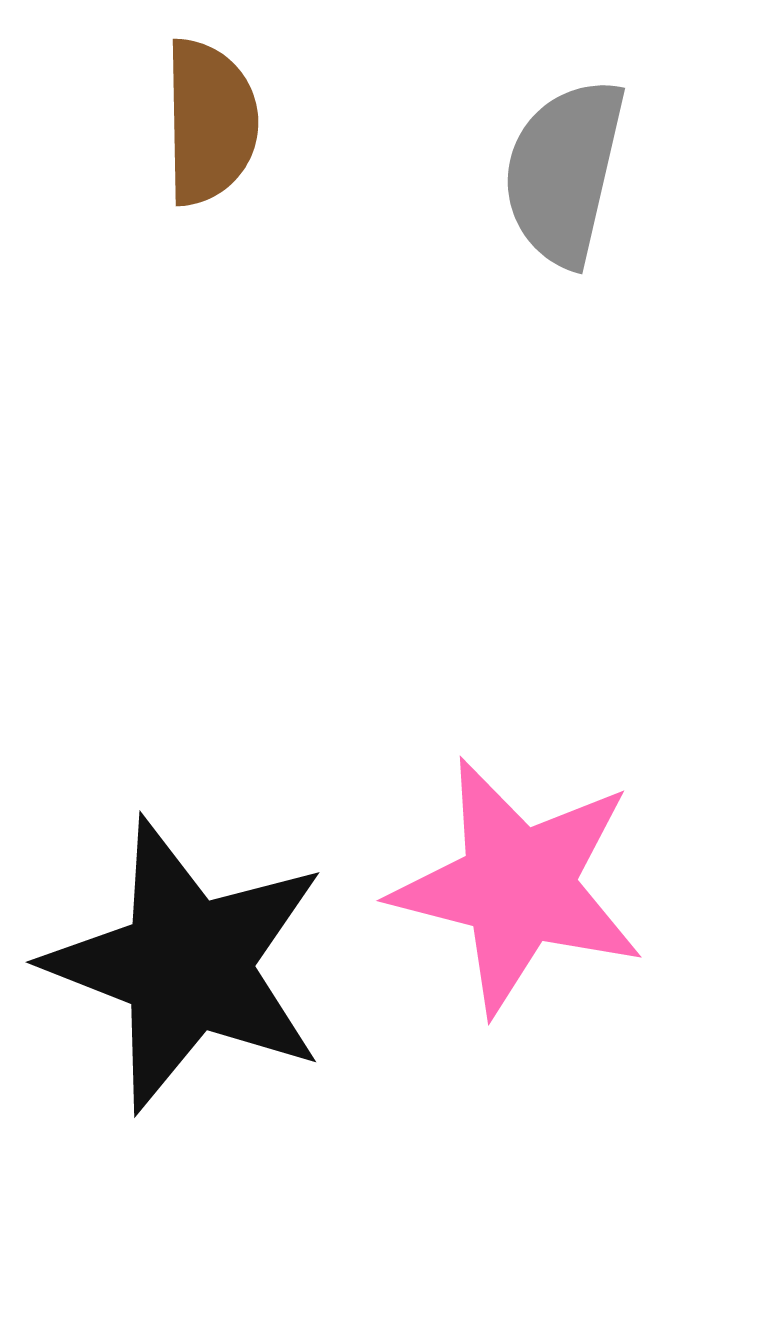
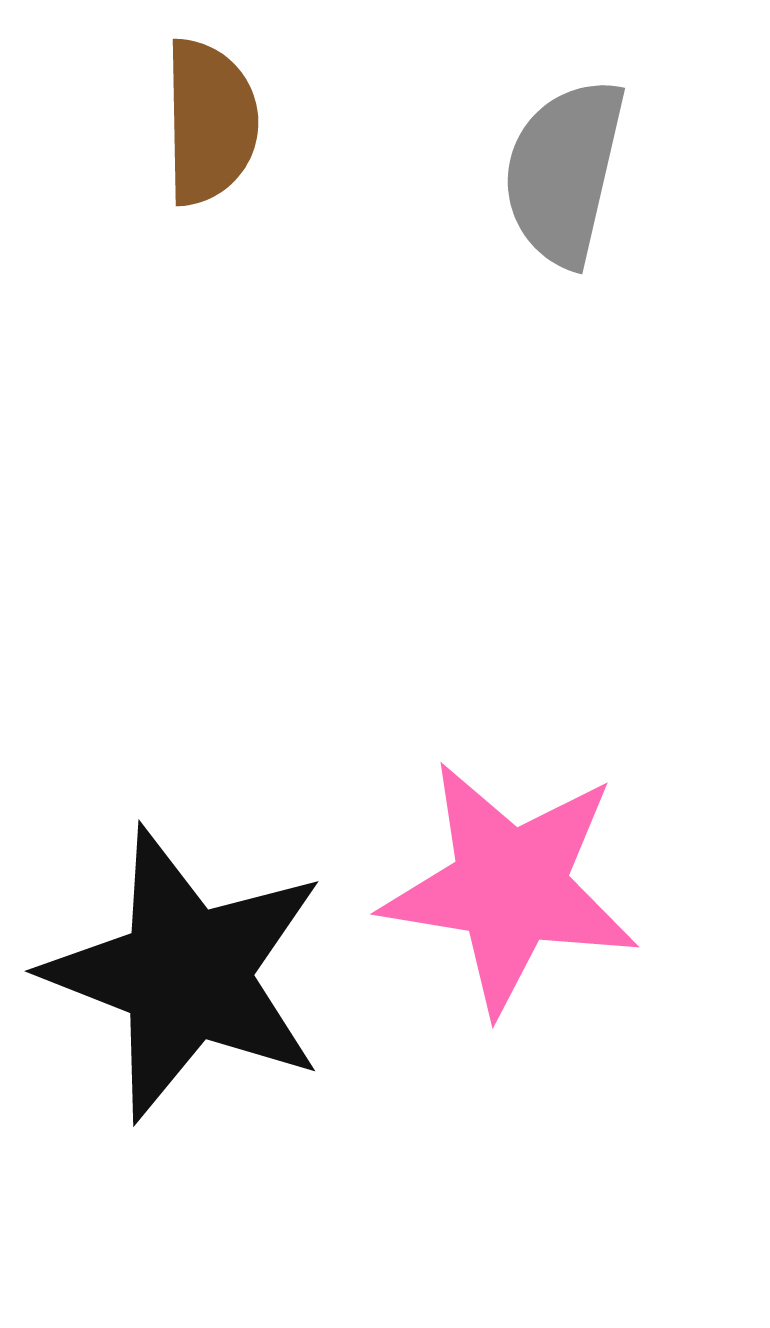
pink star: moved 8 px left, 1 px down; rotated 5 degrees counterclockwise
black star: moved 1 px left, 9 px down
